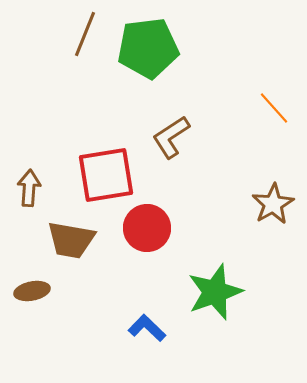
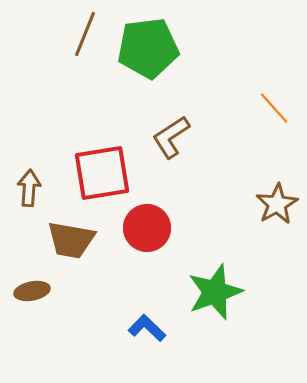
red square: moved 4 px left, 2 px up
brown star: moved 4 px right
